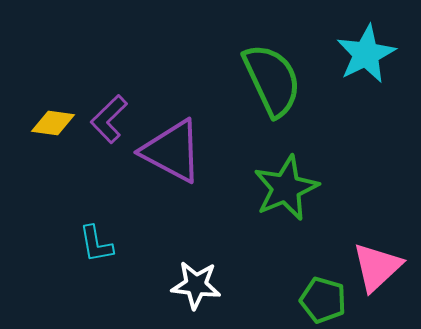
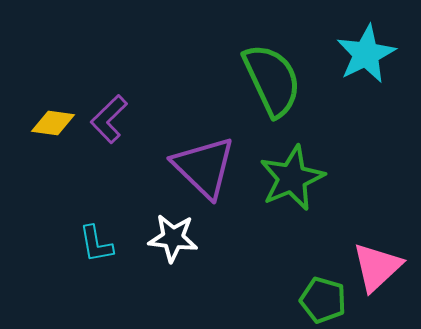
purple triangle: moved 32 px right, 16 px down; rotated 16 degrees clockwise
green star: moved 6 px right, 10 px up
white star: moved 23 px left, 47 px up
